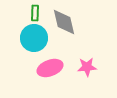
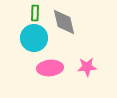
pink ellipse: rotated 15 degrees clockwise
